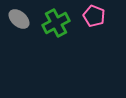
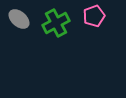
pink pentagon: rotated 30 degrees clockwise
